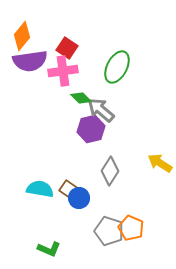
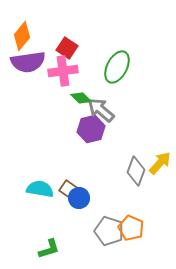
purple semicircle: moved 2 px left, 1 px down
yellow arrow: rotated 100 degrees clockwise
gray diamond: moved 26 px right; rotated 12 degrees counterclockwise
green L-shape: rotated 40 degrees counterclockwise
